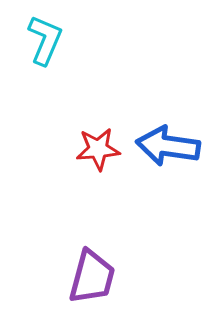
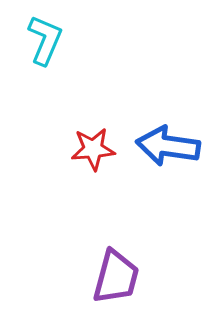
red star: moved 5 px left
purple trapezoid: moved 24 px right
